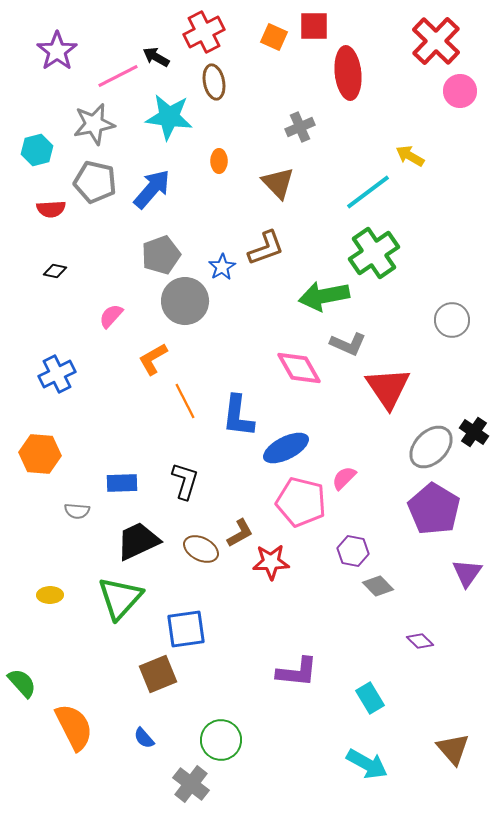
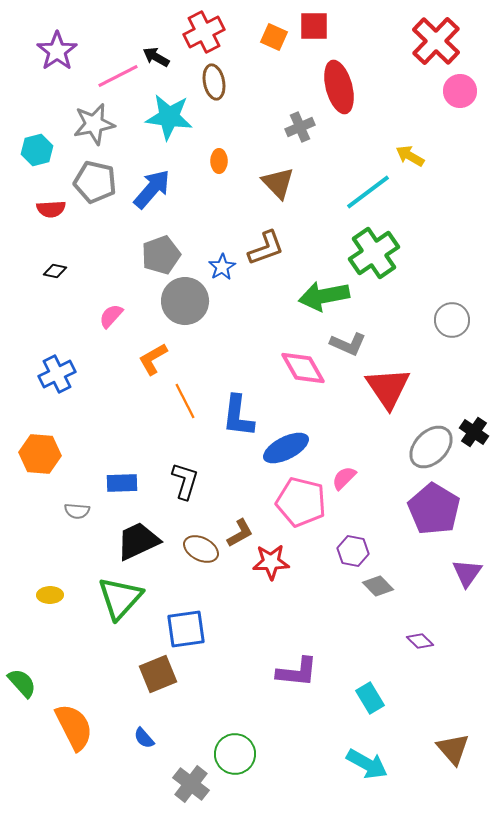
red ellipse at (348, 73): moved 9 px left, 14 px down; rotated 9 degrees counterclockwise
pink diamond at (299, 368): moved 4 px right
green circle at (221, 740): moved 14 px right, 14 px down
